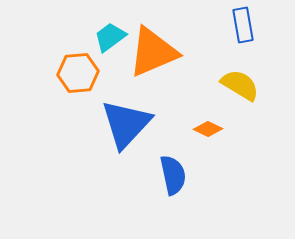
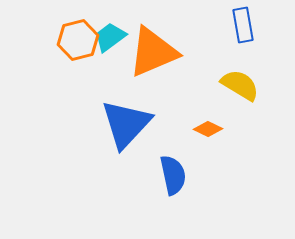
orange hexagon: moved 33 px up; rotated 9 degrees counterclockwise
